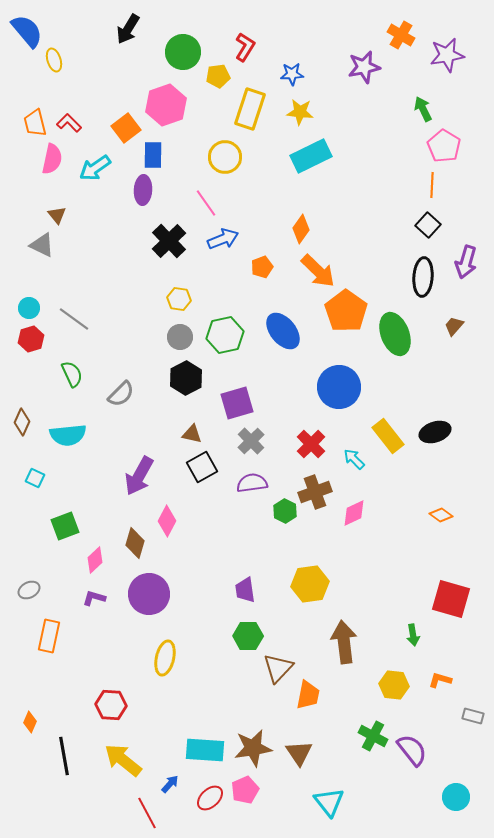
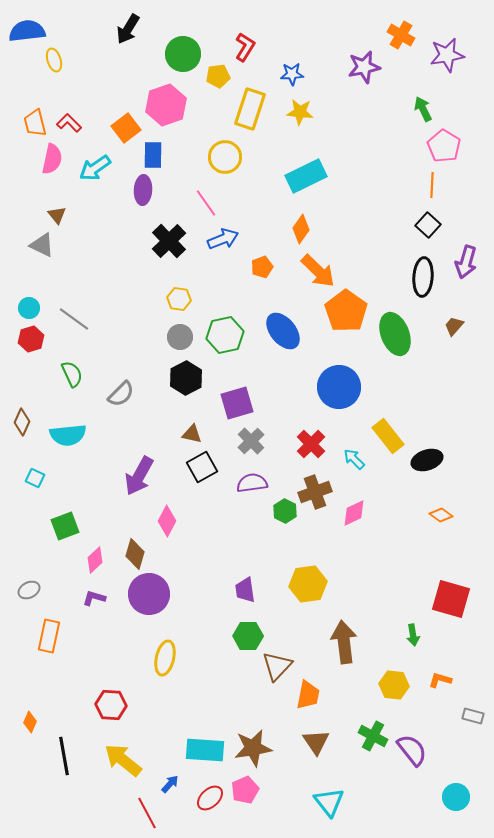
blue semicircle at (27, 31): rotated 57 degrees counterclockwise
green circle at (183, 52): moved 2 px down
cyan rectangle at (311, 156): moved 5 px left, 20 px down
black ellipse at (435, 432): moved 8 px left, 28 px down
brown diamond at (135, 543): moved 11 px down
yellow hexagon at (310, 584): moved 2 px left
brown triangle at (278, 668): moved 1 px left, 2 px up
brown triangle at (299, 753): moved 17 px right, 11 px up
